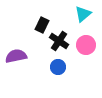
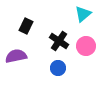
black rectangle: moved 16 px left, 1 px down
pink circle: moved 1 px down
blue circle: moved 1 px down
